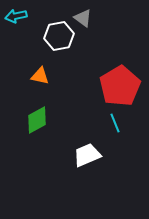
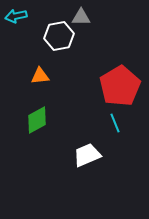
gray triangle: moved 2 px left, 1 px up; rotated 36 degrees counterclockwise
orange triangle: rotated 18 degrees counterclockwise
